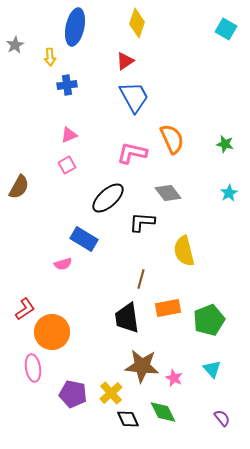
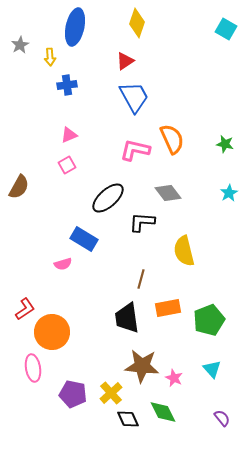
gray star: moved 5 px right
pink L-shape: moved 3 px right, 3 px up
